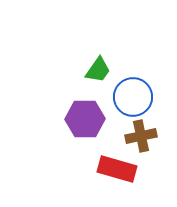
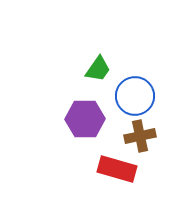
green trapezoid: moved 1 px up
blue circle: moved 2 px right, 1 px up
brown cross: moved 1 px left
